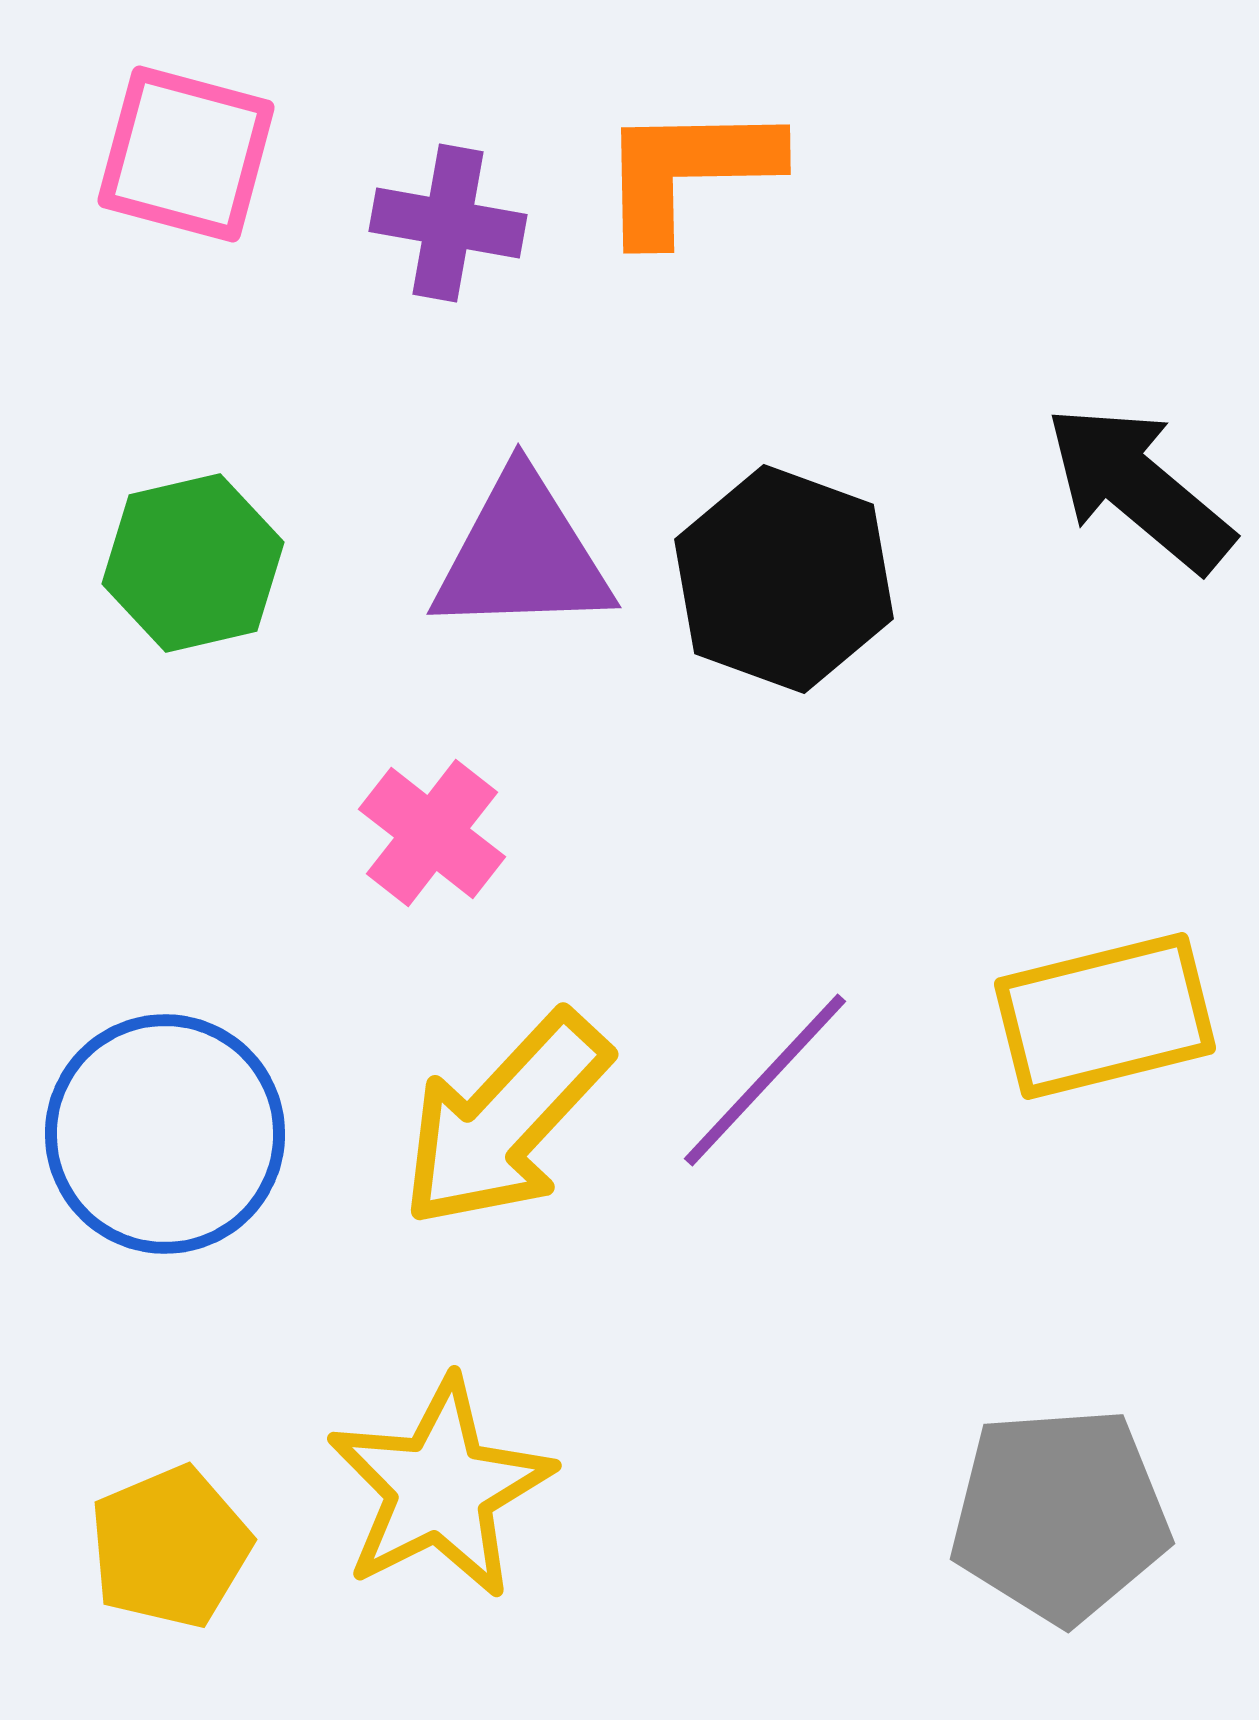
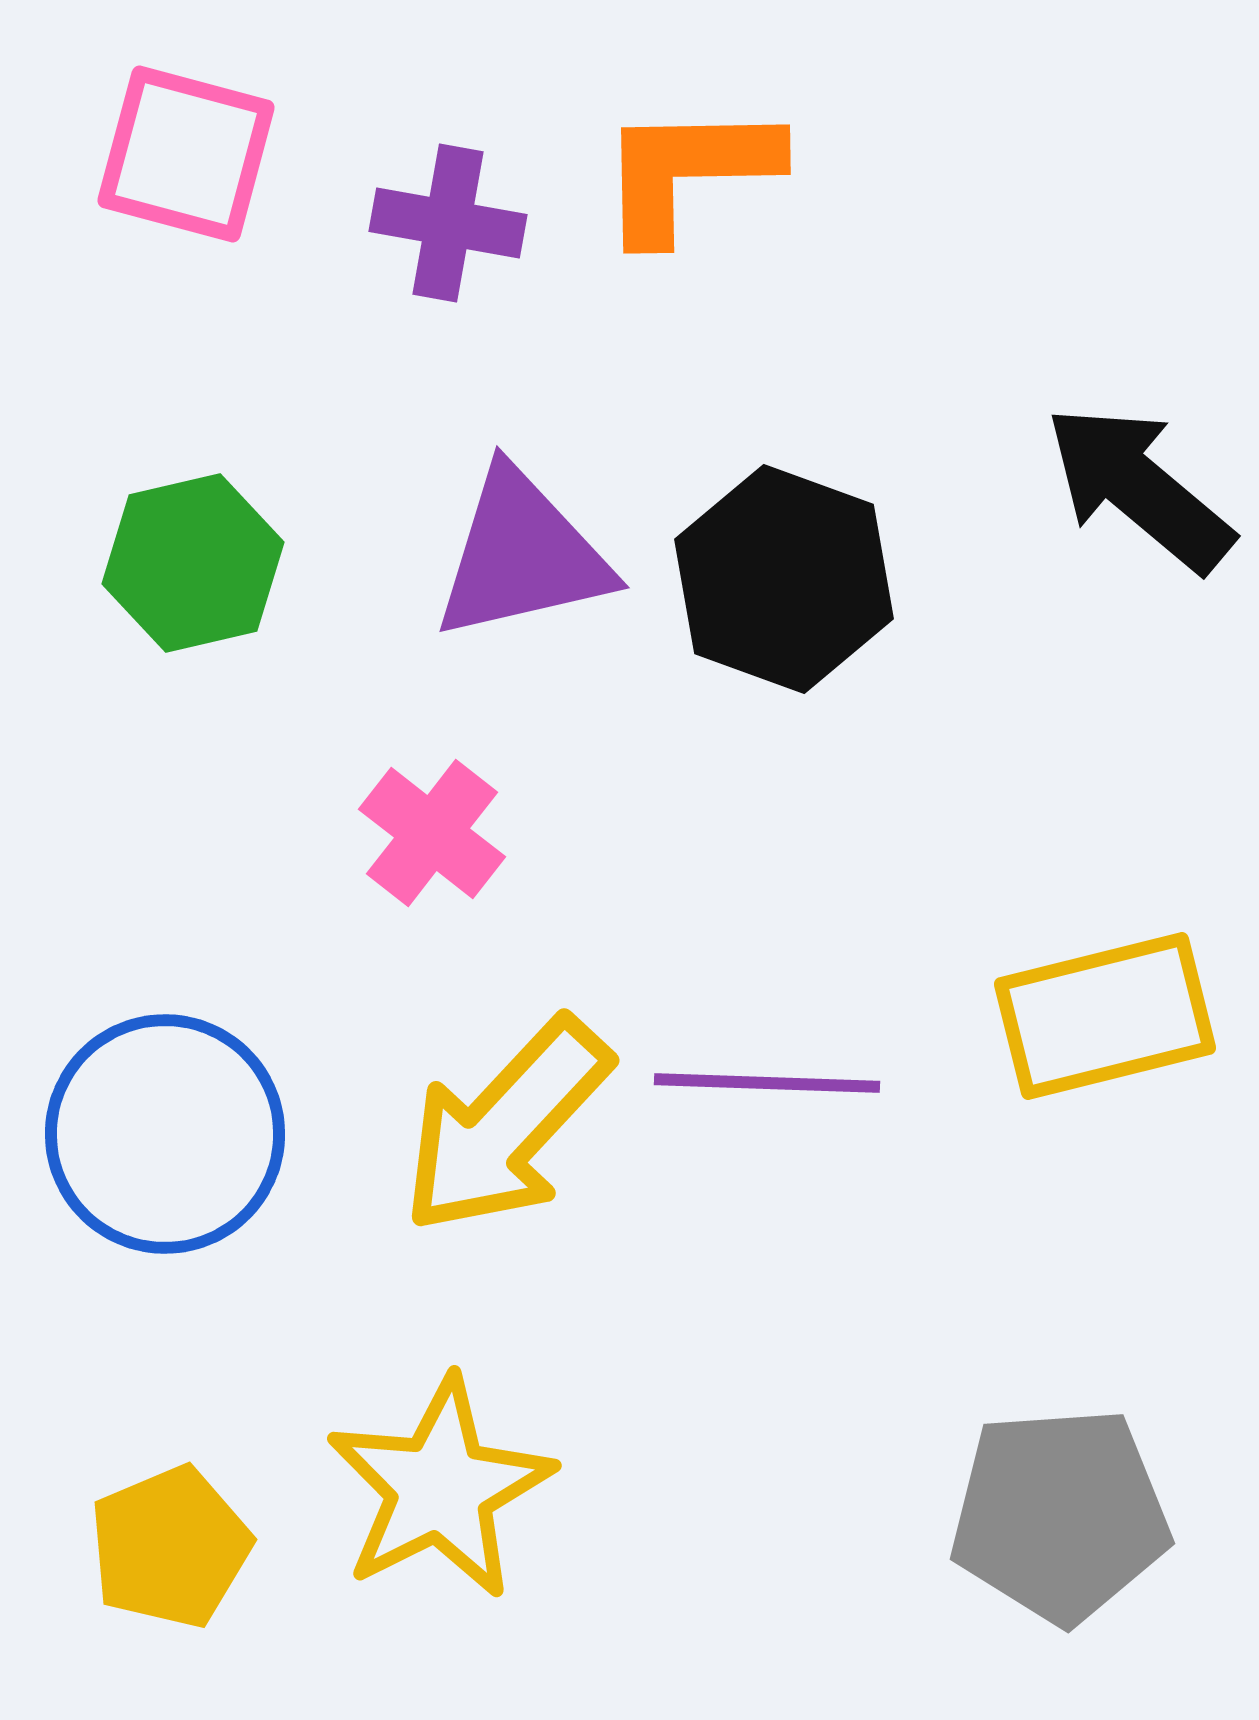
purple triangle: rotated 11 degrees counterclockwise
purple line: moved 2 px right, 3 px down; rotated 49 degrees clockwise
yellow arrow: moved 1 px right, 6 px down
